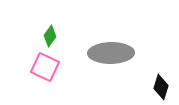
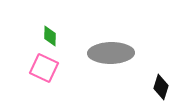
green diamond: rotated 35 degrees counterclockwise
pink square: moved 1 px left, 1 px down
